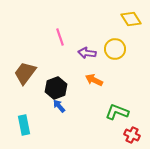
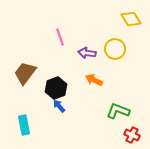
green L-shape: moved 1 px right, 1 px up
